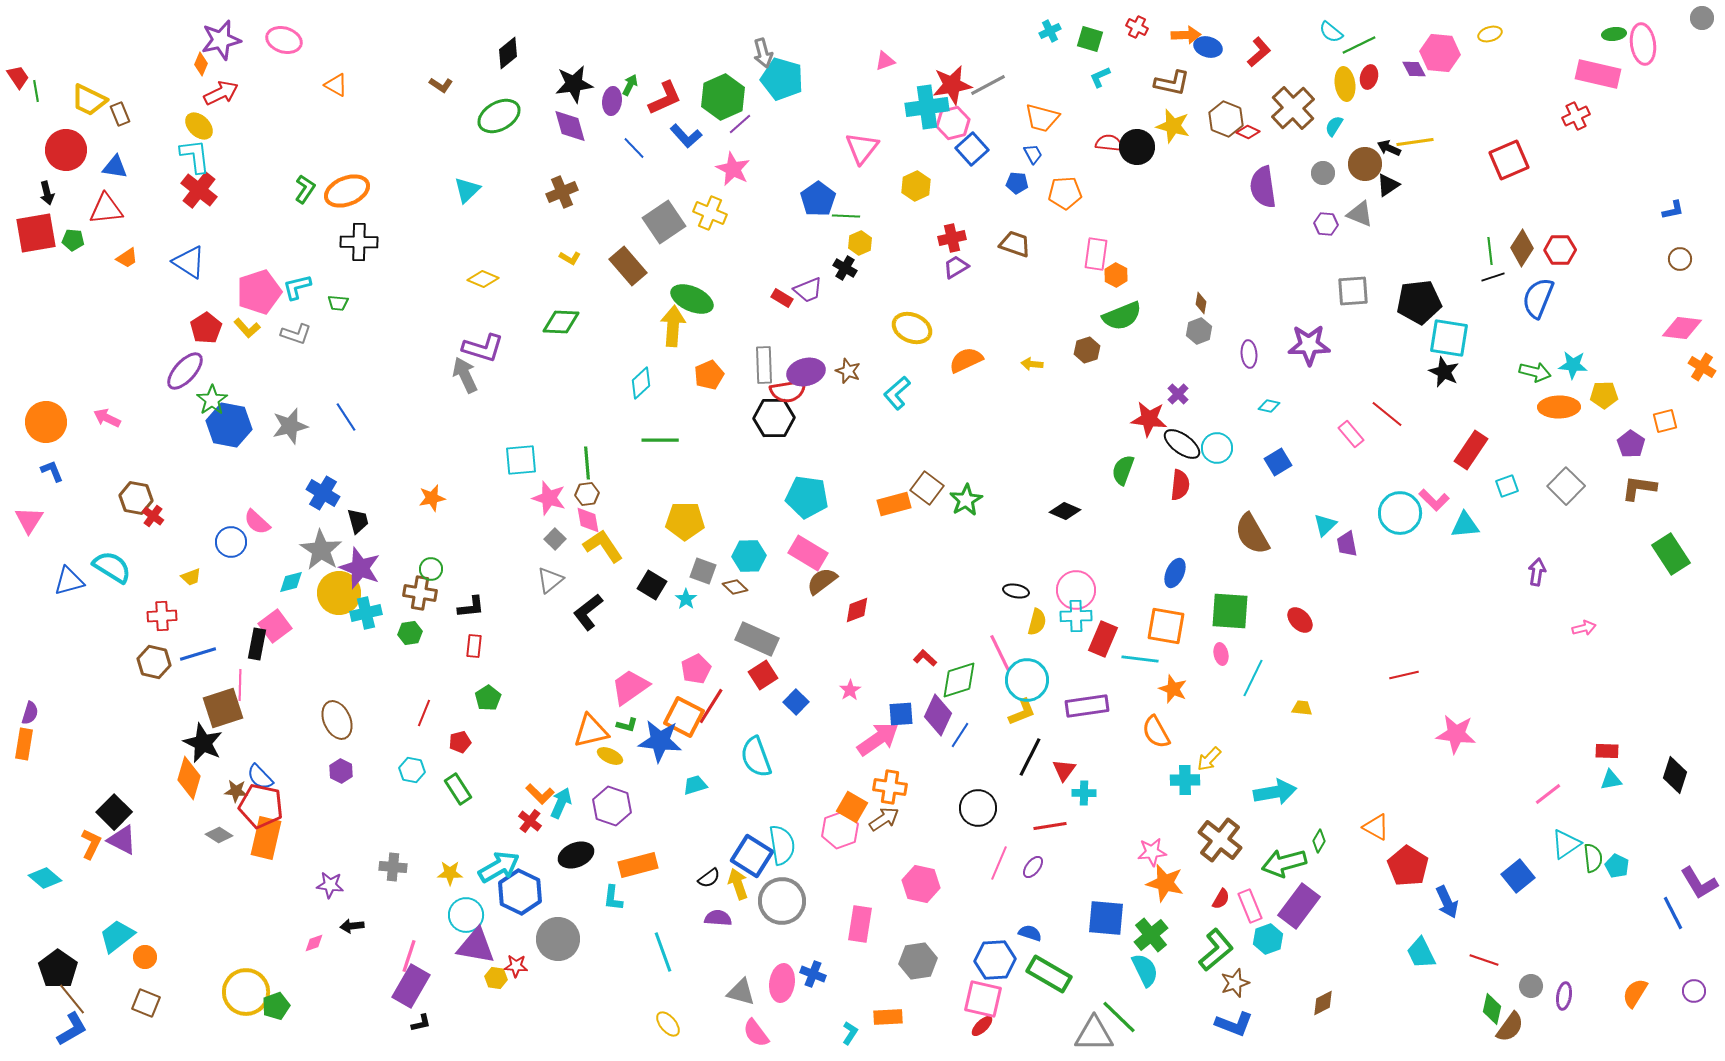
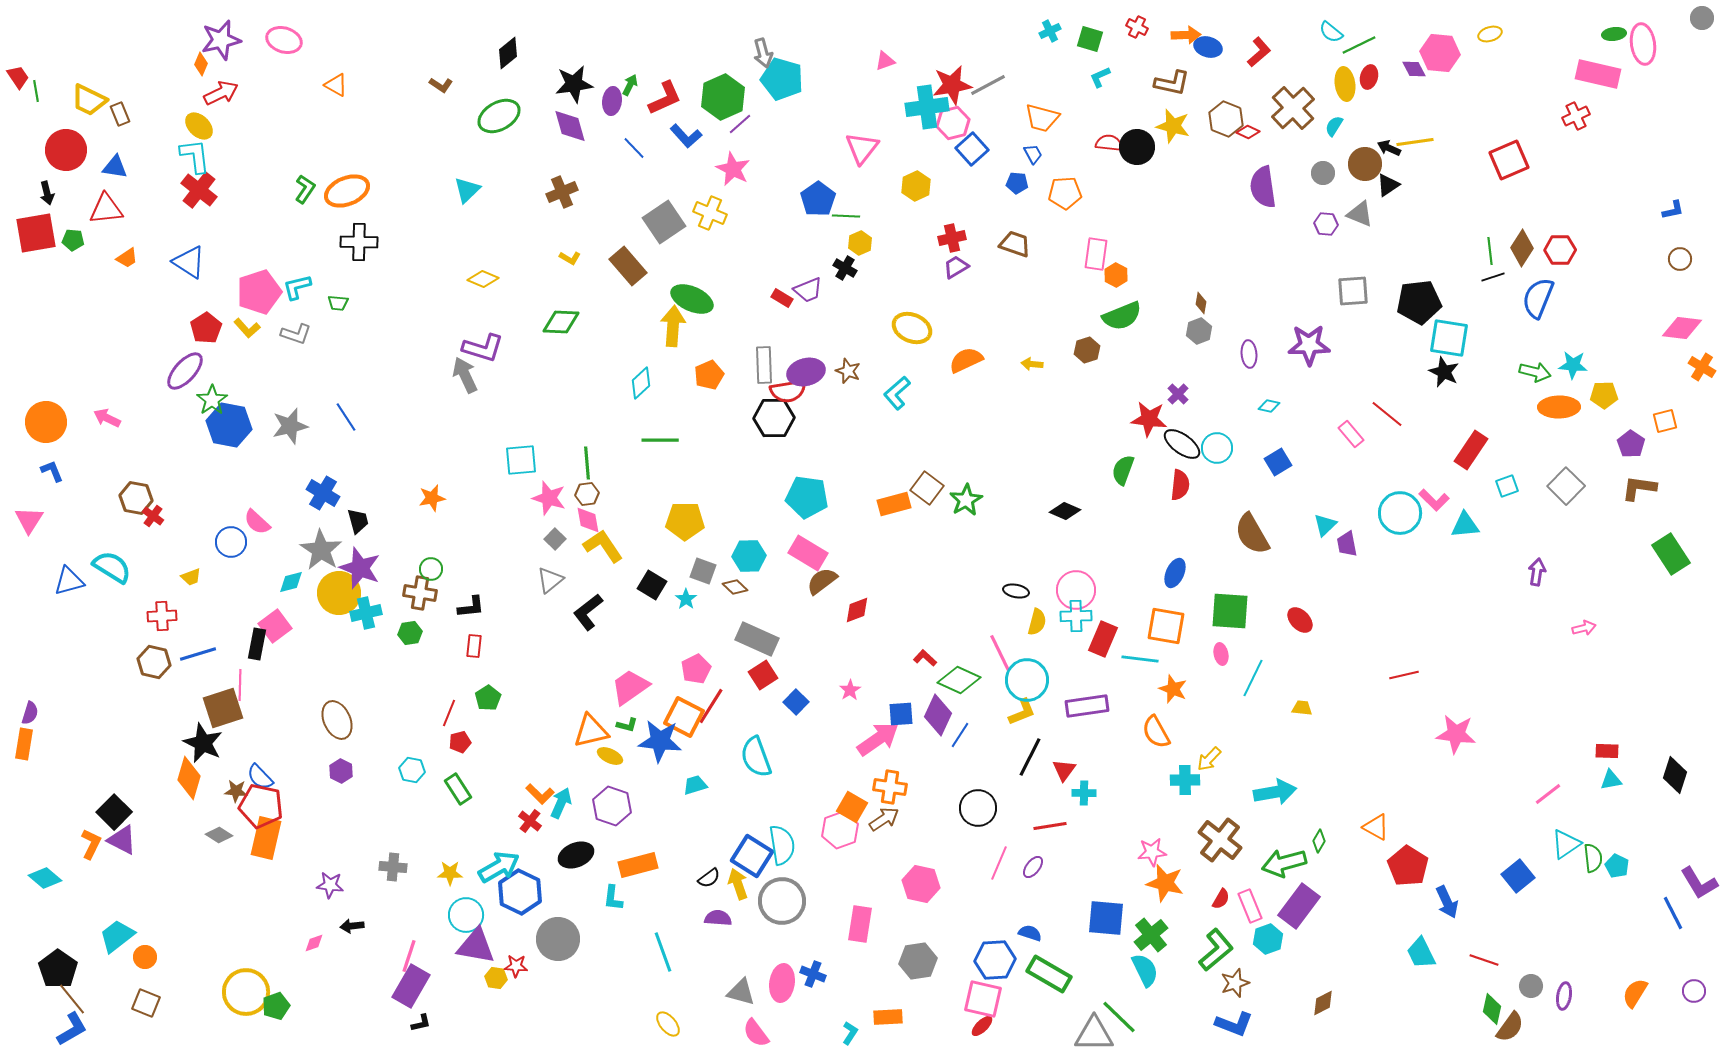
green diamond at (959, 680): rotated 42 degrees clockwise
red line at (424, 713): moved 25 px right
